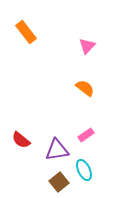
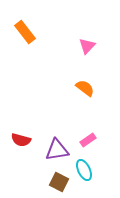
orange rectangle: moved 1 px left
pink rectangle: moved 2 px right, 5 px down
red semicircle: rotated 24 degrees counterclockwise
brown square: rotated 24 degrees counterclockwise
